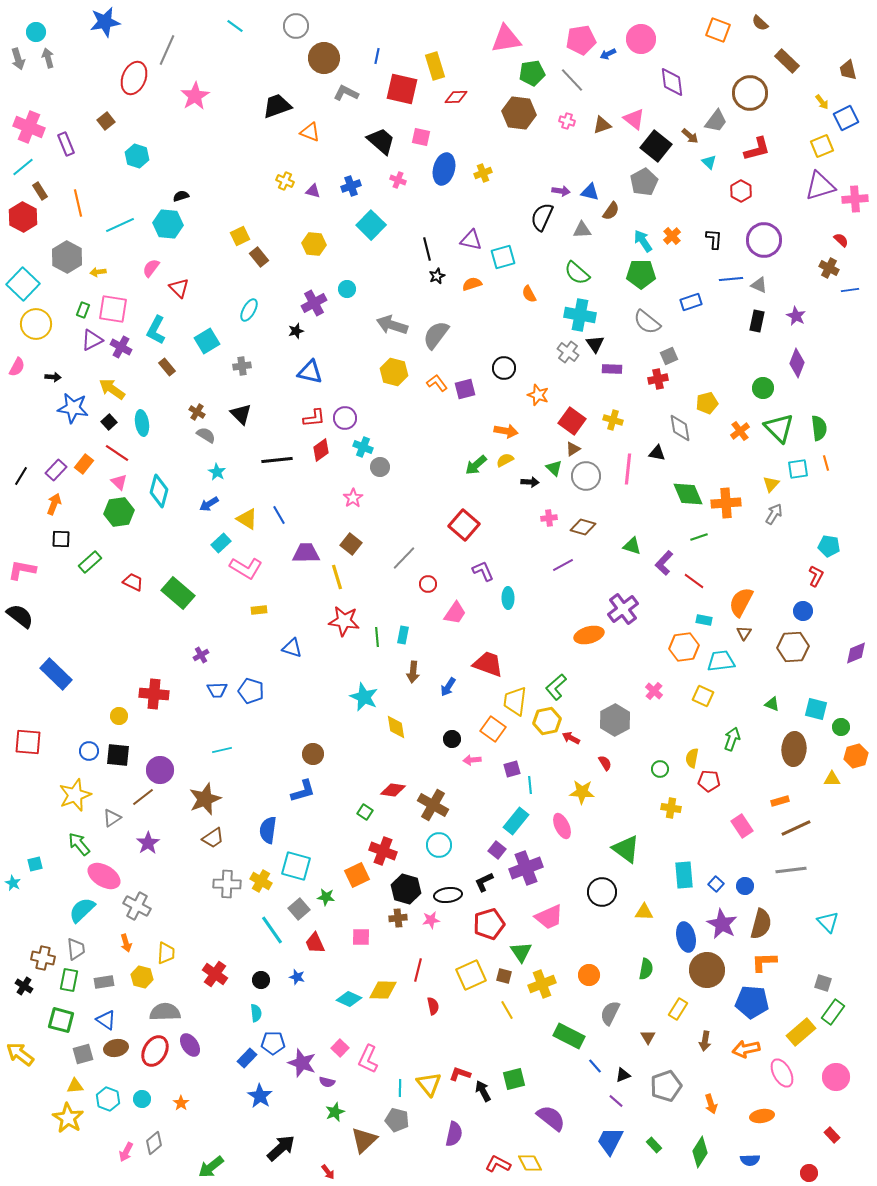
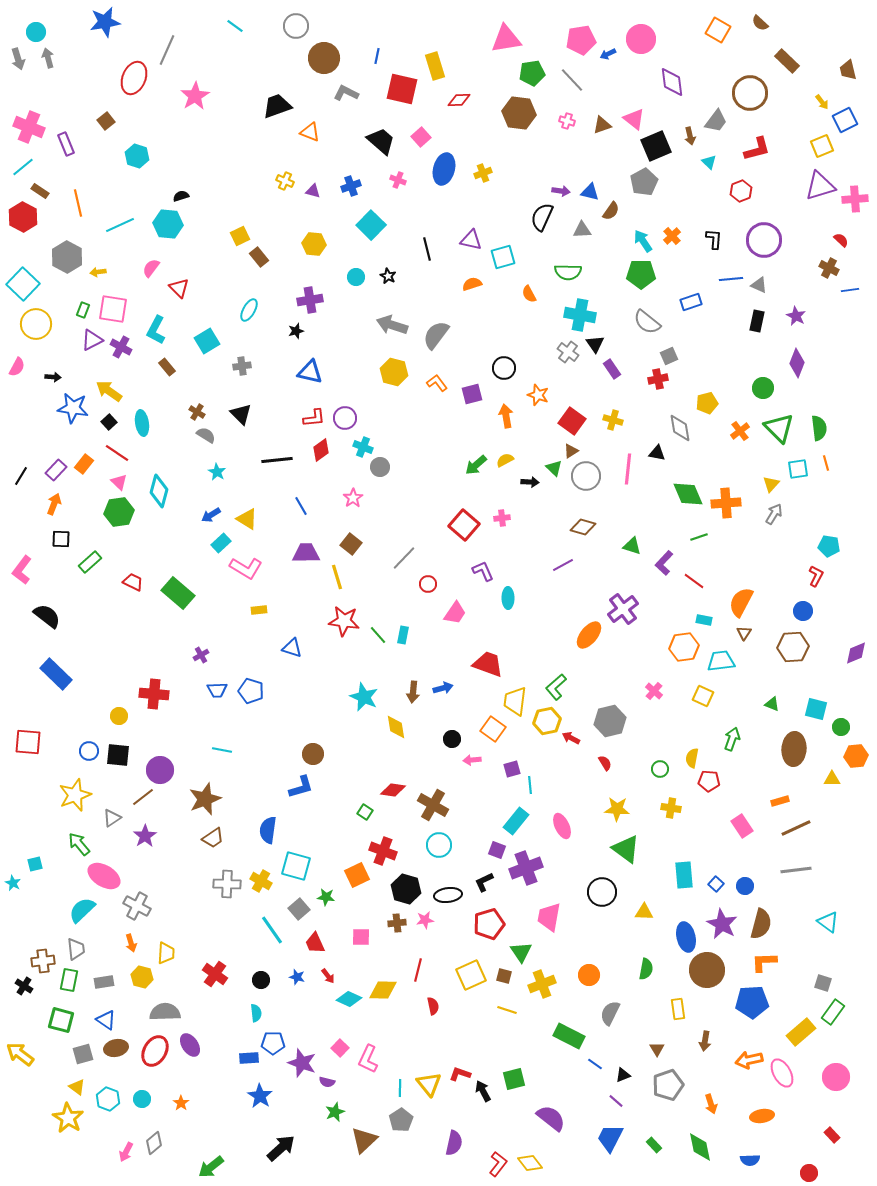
orange square at (718, 30): rotated 10 degrees clockwise
red diamond at (456, 97): moved 3 px right, 3 px down
blue square at (846, 118): moved 1 px left, 2 px down
brown arrow at (690, 136): rotated 36 degrees clockwise
pink square at (421, 137): rotated 36 degrees clockwise
black square at (656, 146): rotated 28 degrees clockwise
brown rectangle at (40, 191): rotated 24 degrees counterclockwise
red hexagon at (741, 191): rotated 10 degrees clockwise
green semicircle at (577, 273): moved 9 px left, 1 px up; rotated 40 degrees counterclockwise
black star at (437, 276): moved 49 px left; rotated 21 degrees counterclockwise
cyan circle at (347, 289): moved 9 px right, 12 px up
purple cross at (314, 303): moved 4 px left, 3 px up; rotated 20 degrees clockwise
purple rectangle at (612, 369): rotated 54 degrees clockwise
yellow arrow at (112, 389): moved 3 px left, 2 px down
purple square at (465, 389): moved 7 px right, 5 px down
orange arrow at (506, 431): moved 15 px up; rotated 110 degrees counterclockwise
brown triangle at (573, 449): moved 2 px left, 2 px down
blue arrow at (209, 504): moved 2 px right, 11 px down
blue line at (279, 515): moved 22 px right, 9 px up
pink cross at (549, 518): moved 47 px left
pink L-shape at (22, 570): rotated 64 degrees counterclockwise
black semicircle at (20, 616): moved 27 px right
orange ellipse at (589, 635): rotated 36 degrees counterclockwise
green line at (377, 637): moved 1 px right, 2 px up; rotated 36 degrees counterclockwise
brown arrow at (413, 672): moved 20 px down
blue arrow at (448, 687): moved 5 px left, 1 px down; rotated 138 degrees counterclockwise
gray hexagon at (615, 720): moved 5 px left, 1 px down; rotated 16 degrees clockwise
cyan line at (222, 750): rotated 24 degrees clockwise
orange hexagon at (856, 756): rotated 10 degrees clockwise
blue L-shape at (303, 791): moved 2 px left, 4 px up
yellow star at (582, 792): moved 35 px right, 17 px down
purple star at (148, 843): moved 3 px left, 7 px up
purple square at (497, 850): rotated 18 degrees counterclockwise
gray line at (791, 870): moved 5 px right
pink trapezoid at (549, 917): rotated 124 degrees clockwise
brown cross at (398, 918): moved 1 px left, 5 px down
pink star at (431, 920): moved 6 px left
cyan triangle at (828, 922): rotated 10 degrees counterclockwise
orange arrow at (126, 943): moved 5 px right
brown cross at (43, 958): moved 3 px down; rotated 20 degrees counterclockwise
blue pentagon at (752, 1002): rotated 8 degrees counterclockwise
yellow rectangle at (678, 1009): rotated 40 degrees counterclockwise
yellow line at (507, 1010): rotated 42 degrees counterclockwise
brown triangle at (648, 1037): moved 9 px right, 12 px down
orange arrow at (746, 1049): moved 3 px right, 11 px down
blue rectangle at (247, 1058): moved 2 px right; rotated 42 degrees clockwise
blue line at (595, 1066): moved 2 px up; rotated 14 degrees counterclockwise
yellow triangle at (75, 1086): moved 2 px right, 1 px down; rotated 42 degrees clockwise
gray pentagon at (666, 1086): moved 2 px right, 1 px up
gray pentagon at (397, 1120): moved 4 px right; rotated 25 degrees clockwise
purple semicircle at (454, 1134): moved 9 px down
blue trapezoid at (610, 1141): moved 3 px up
green diamond at (700, 1152): moved 5 px up; rotated 44 degrees counterclockwise
yellow diamond at (530, 1163): rotated 10 degrees counterclockwise
red L-shape at (498, 1164): rotated 100 degrees clockwise
red arrow at (328, 1172): moved 196 px up
